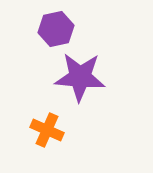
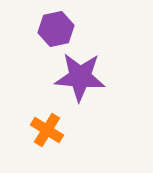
orange cross: rotated 8 degrees clockwise
